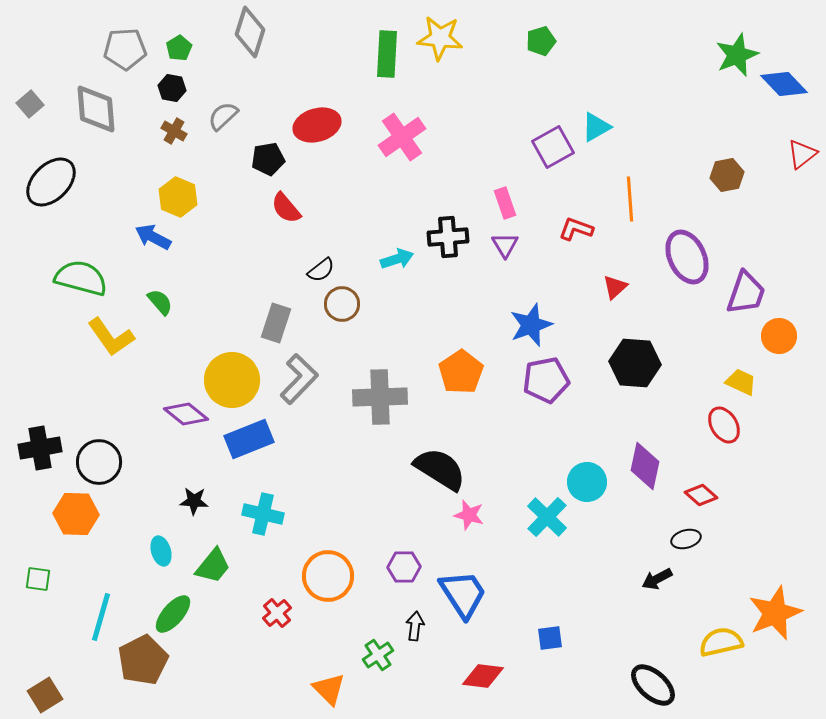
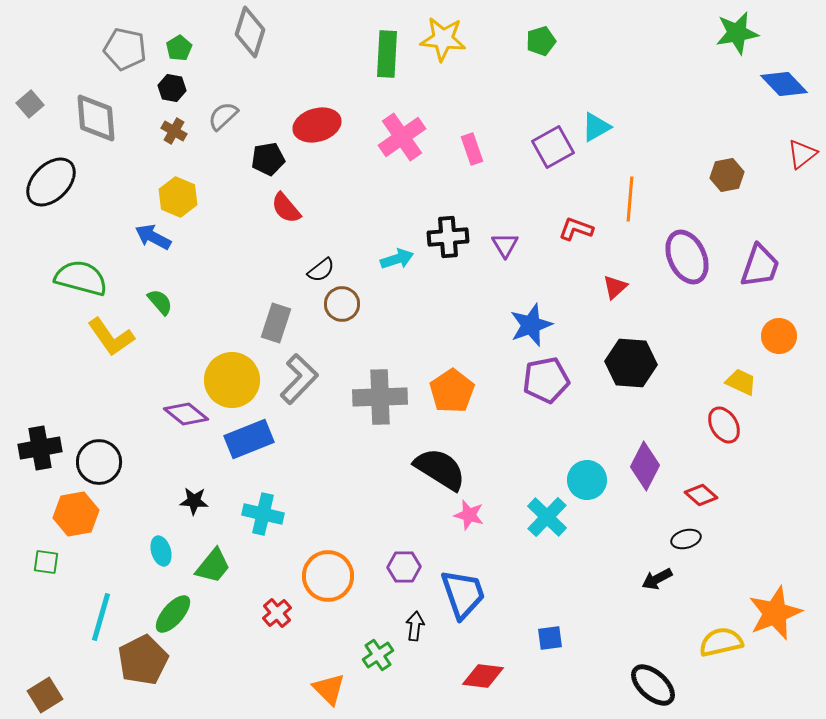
yellow star at (440, 38): moved 3 px right, 1 px down
gray pentagon at (125, 49): rotated 15 degrees clockwise
green star at (737, 55): moved 22 px up; rotated 12 degrees clockwise
gray diamond at (96, 109): moved 9 px down
orange line at (630, 199): rotated 9 degrees clockwise
pink rectangle at (505, 203): moved 33 px left, 54 px up
purple trapezoid at (746, 293): moved 14 px right, 27 px up
black hexagon at (635, 363): moved 4 px left
orange pentagon at (461, 372): moved 9 px left, 19 px down
purple diamond at (645, 466): rotated 15 degrees clockwise
cyan circle at (587, 482): moved 2 px up
orange hexagon at (76, 514): rotated 12 degrees counterclockwise
green square at (38, 579): moved 8 px right, 17 px up
blue trapezoid at (463, 594): rotated 14 degrees clockwise
